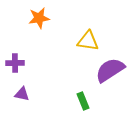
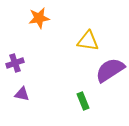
purple cross: rotated 18 degrees counterclockwise
